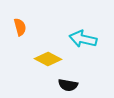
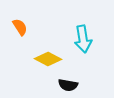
orange semicircle: rotated 18 degrees counterclockwise
cyan arrow: rotated 112 degrees counterclockwise
